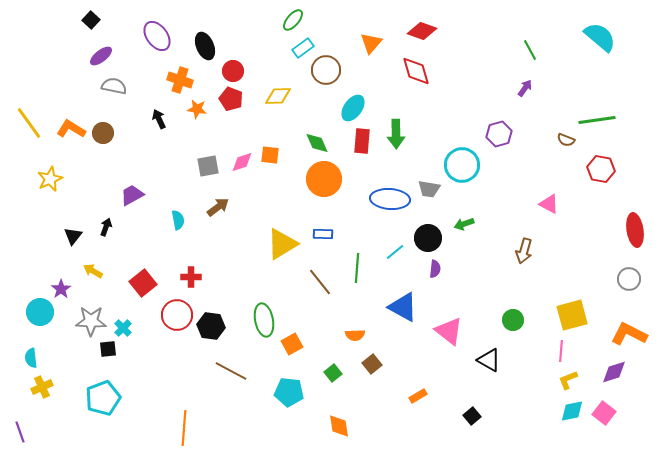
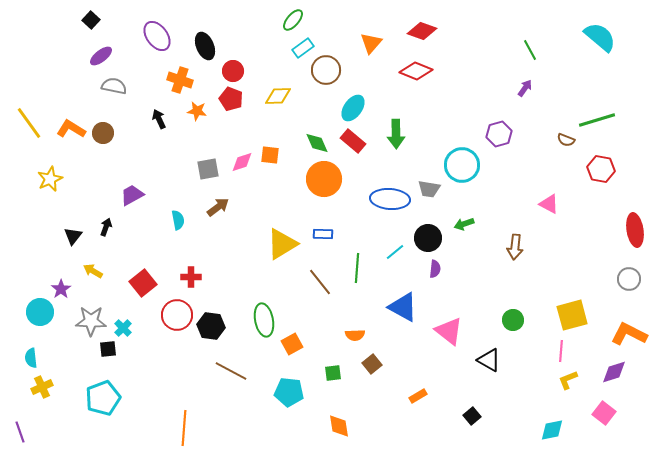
red diamond at (416, 71): rotated 52 degrees counterclockwise
orange star at (197, 109): moved 2 px down
green line at (597, 120): rotated 9 degrees counterclockwise
red rectangle at (362, 141): moved 9 px left; rotated 55 degrees counterclockwise
gray square at (208, 166): moved 3 px down
brown arrow at (524, 251): moved 9 px left, 4 px up; rotated 10 degrees counterclockwise
green square at (333, 373): rotated 30 degrees clockwise
cyan diamond at (572, 411): moved 20 px left, 19 px down
